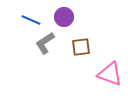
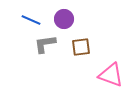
purple circle: moved 2 px down
gray L-shape: moved 1 px down; rotated 25 degrees clockwise
pink triangle: moved 1 px right, 1 px down
